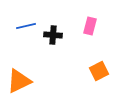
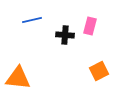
blue line: moved 6 px right, 6 px up
black cross: moved 12 px right
orange triangle: moved 1 px left, 3 px up; rotated 32 degrees clockwise
